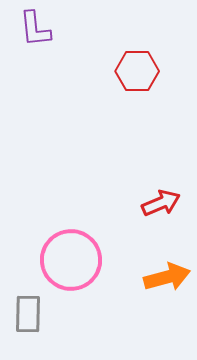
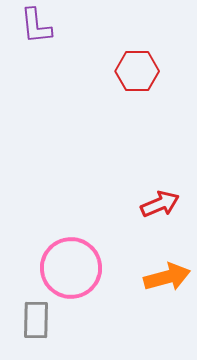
purple L-shape: moved 1 px right, 3 px up
red arrow: moved 1 px left, 1 px down
pink circle: moved 8 px down
gray rectangle: moved 8 px right, 6 px down
